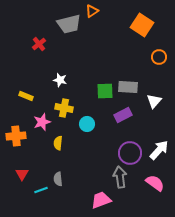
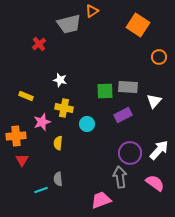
orange square: moved 4 px left
red triangle: moved 14 px up
